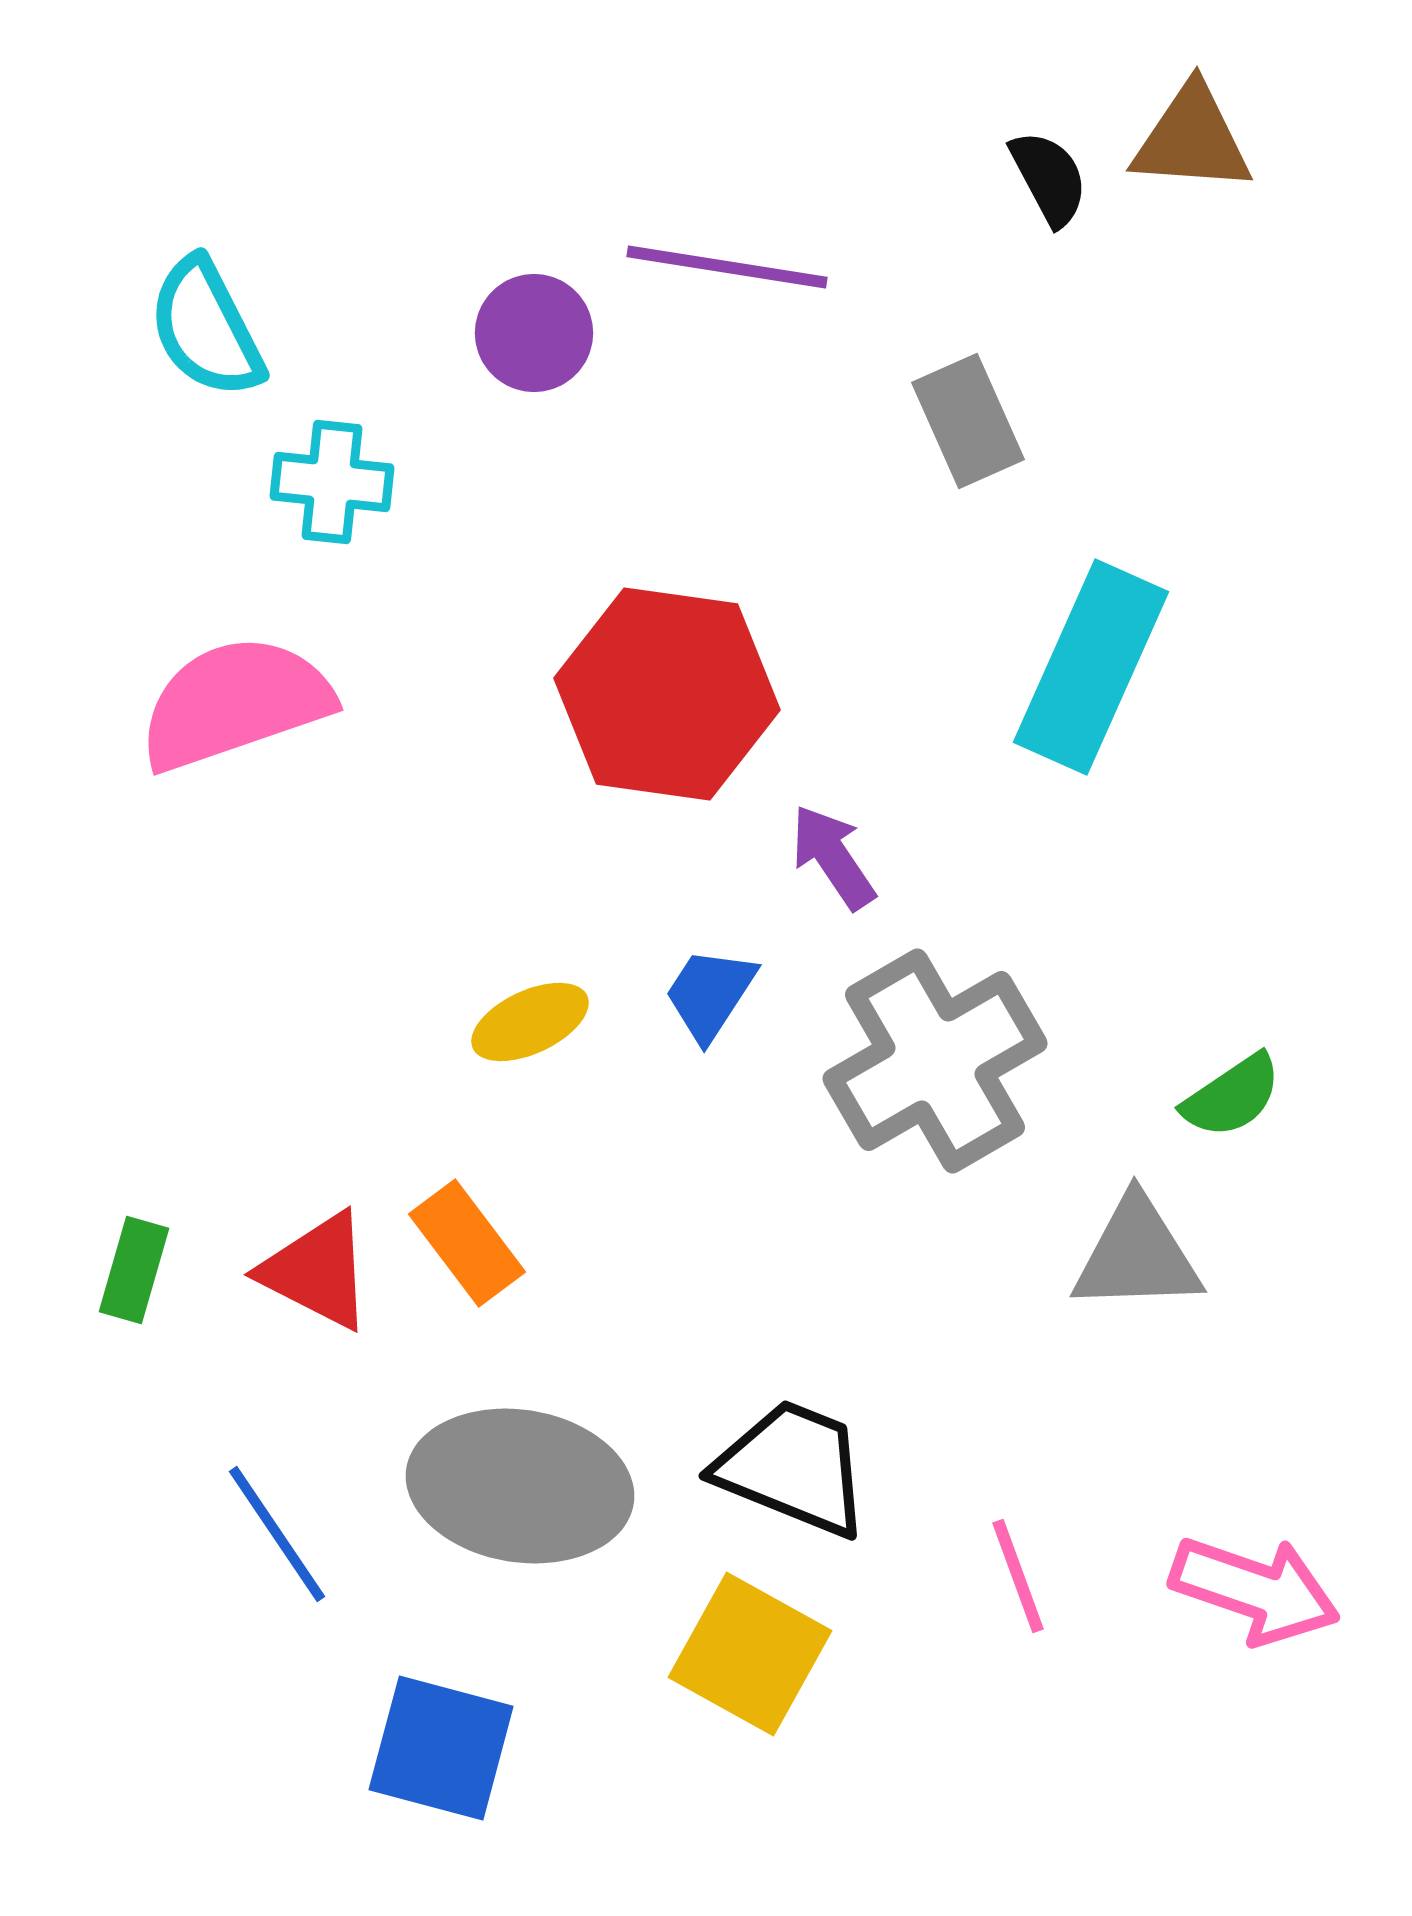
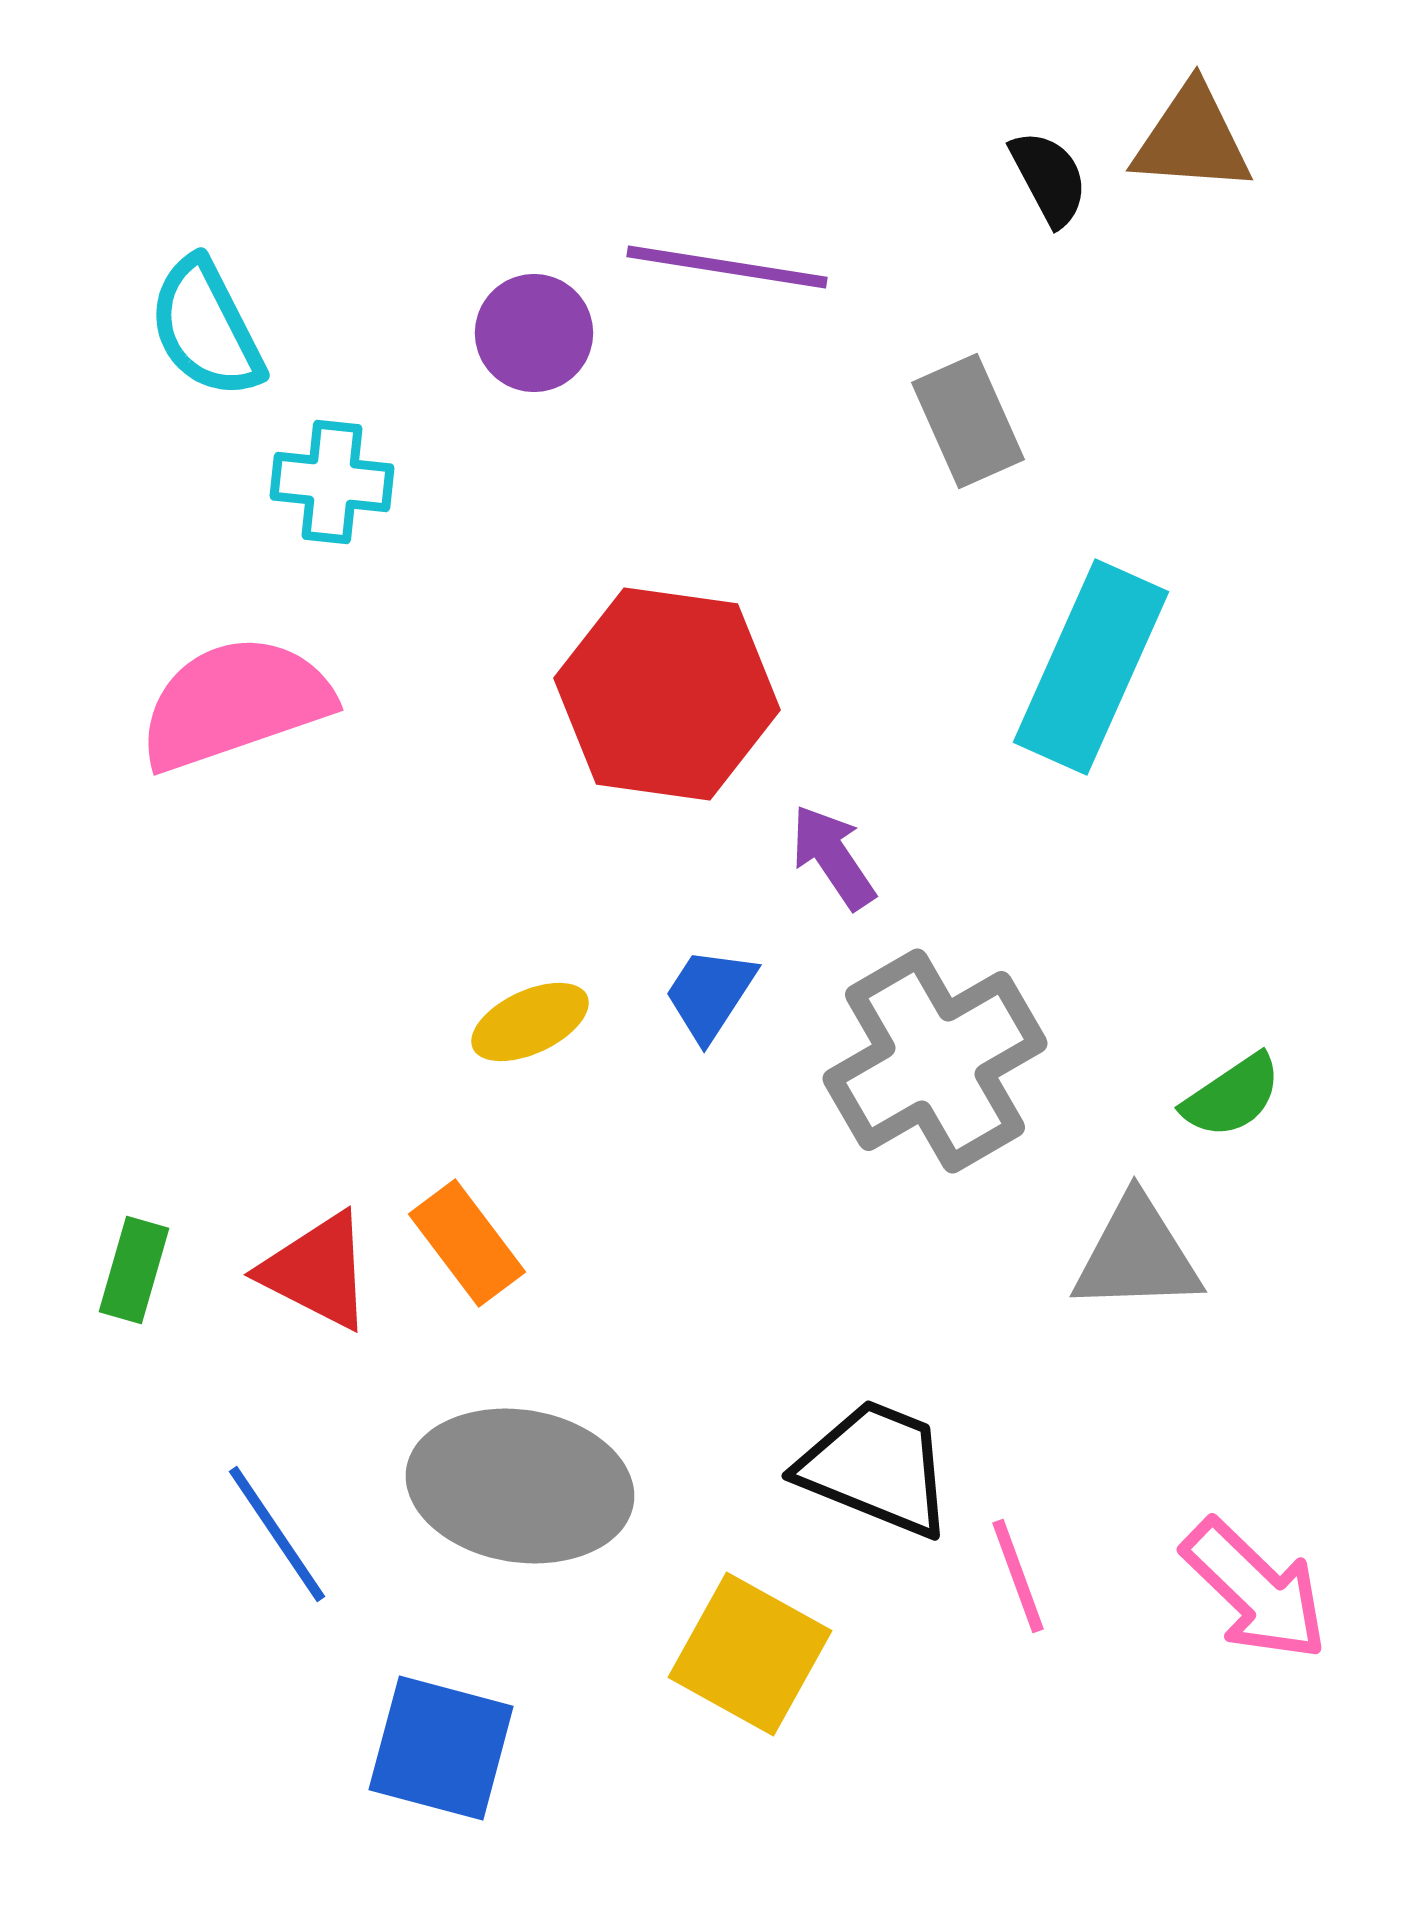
black trapezoid: moved 83 px right
pink arrow: rotated 25 degrees clockwise
